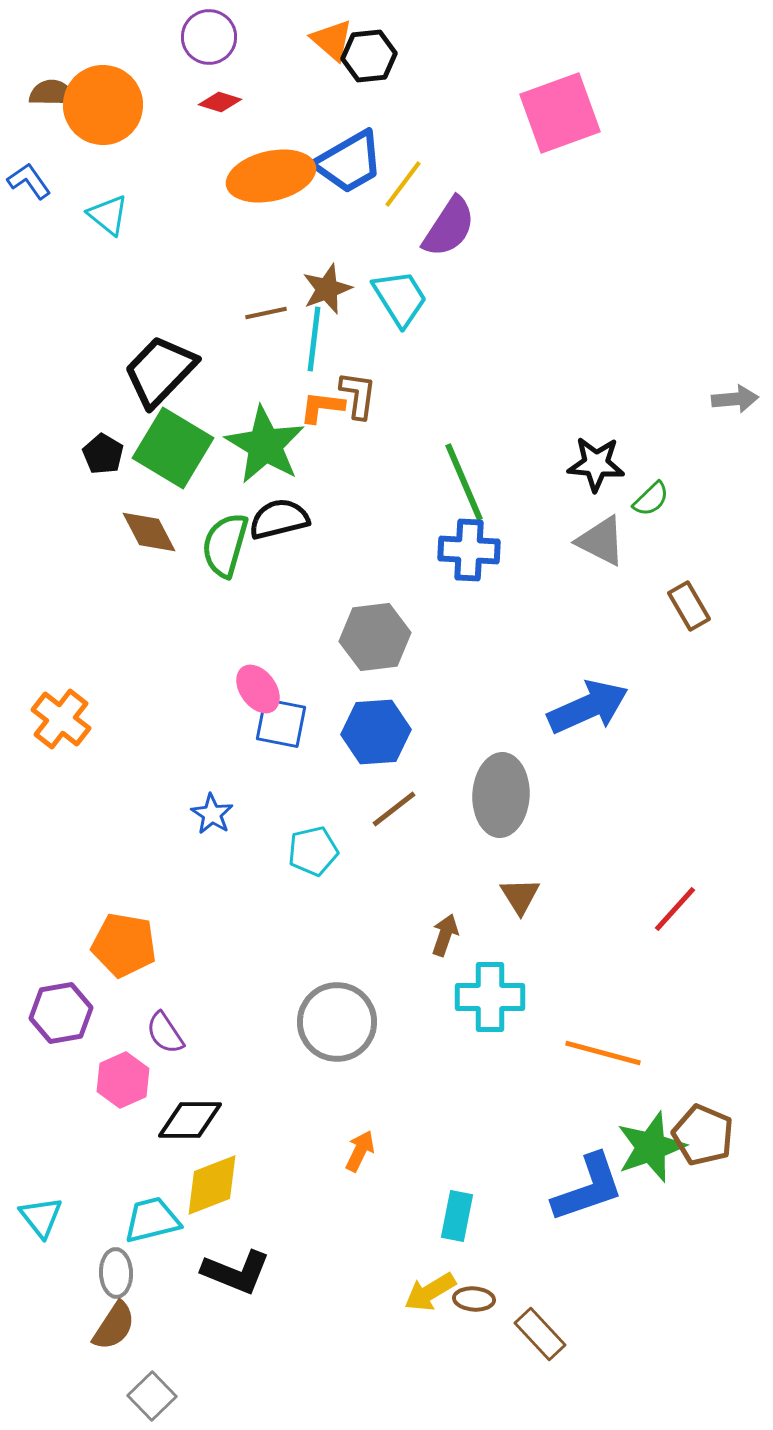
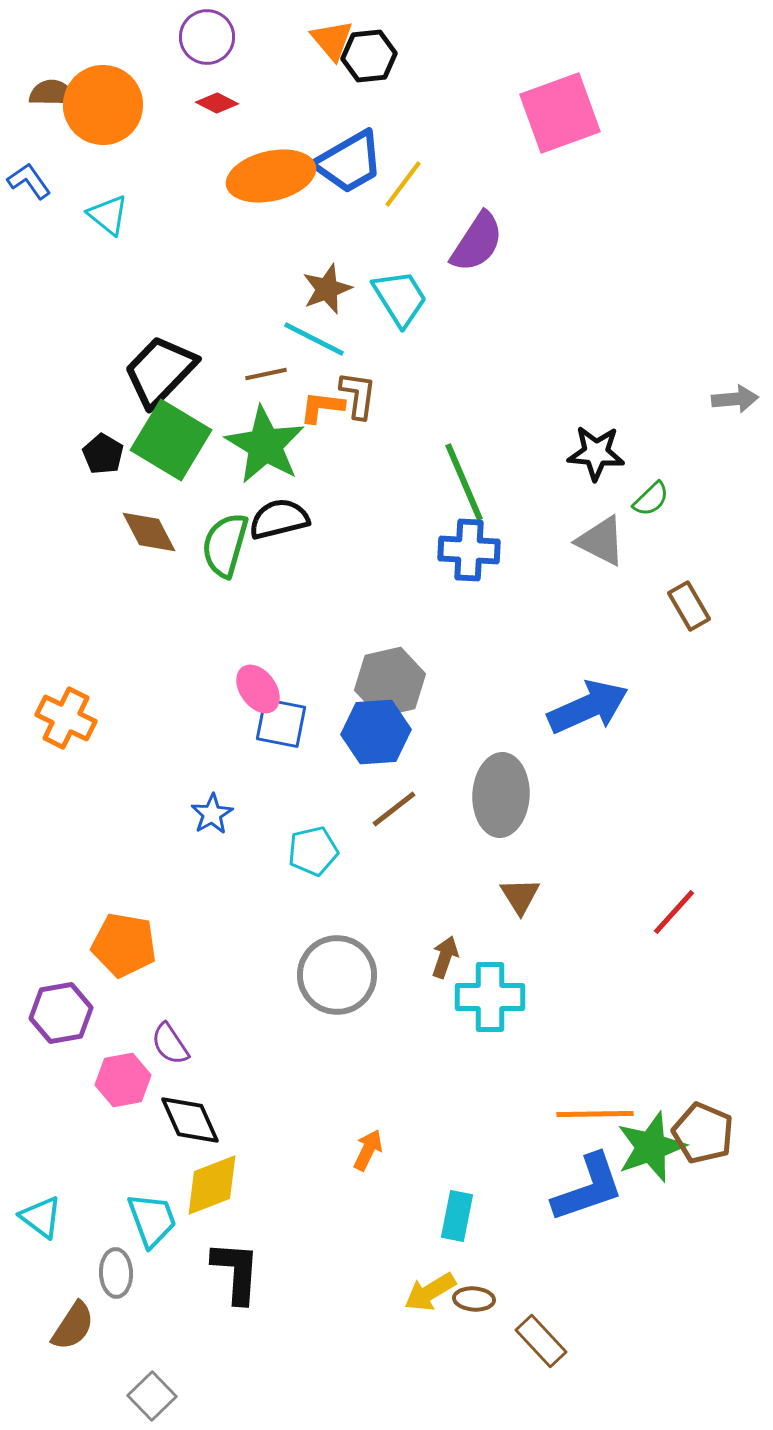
purple circle at (209, 37): moved 2 px left
orange triangle at (332, 40): rotated 9 degrees clockwise
red diamond at (220, 102): moved 3 px left, 1 px down; rotated 9 degrees clockwise
purple semicircle at (449, 227): moved 28 px right, 15 px down
brown line at (266, 313): moved 61 px down
cyan line at (314, 339): rotated 70 degrees counterclockwise
green square at (173, 448): moved 2 px left, 8 px up
black star at (596, 464): moved 11 px up
gray hexagon at (375, 637): moved 15 px right, 45 px down; rotated 6 degrees counterclockwise
orange cross at (61, 719): moved 5 px right, 1 px up; rotated 12 degrees counterclockwise
blue star at (212, 814): rotated 9 degrees clockwise
red line at (675, 909): moved 1 px left, 3 px down
brown arrow at (445, 935): moved 22 px down
gray circle at (337, 1022): moved 47 px up
purple semicircle at (165, 1033): moved 5 px right, 11 px down
orange line at (603, 1053): moved 8 px left, 61 px down; rotated 16 degrees counterclockwise
pink hexagon at (123, 1080): rotated 14 degrees clockwise
black diamond at (190, 1120): rotated 66 degrees clockwise
brown pentagon at (703, 1135): moved 2 px up
orange arrow at (360, 1151): moved 8 px right, 1 px up
cyan triangle at (41, 1217): rotated 15 degrees counterclockwise
cyan trapezoid at (152, 1220): rotated 84 degrees clockwise
black L-shape at (236, 1272): rotated 108 degrees counterclockwise
brown semicircle at (114, 1326): moved 41 px left
brown rectangle at (540, 1334): moved 1 px right, 7 px down
